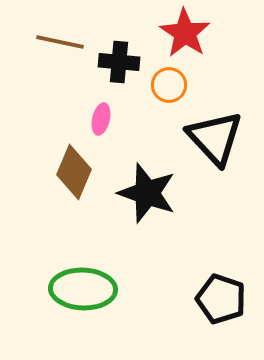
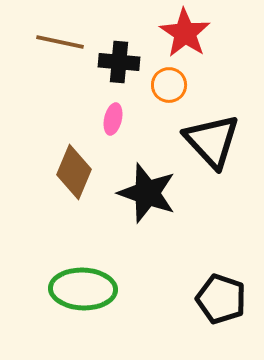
pink ellipse: moved 12 px right
black triangle: moved 3 px left, 3 px down
